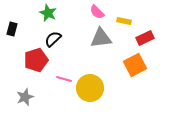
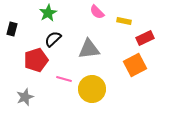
green star: rotated 18 degrees clockwise
gray triangle: moved 12 px left, 11 px down
yellow circle: moved 2 px right, 1 px down
